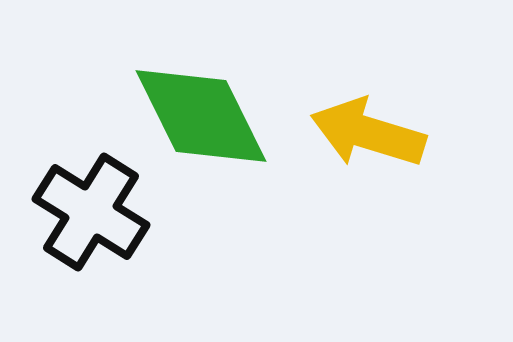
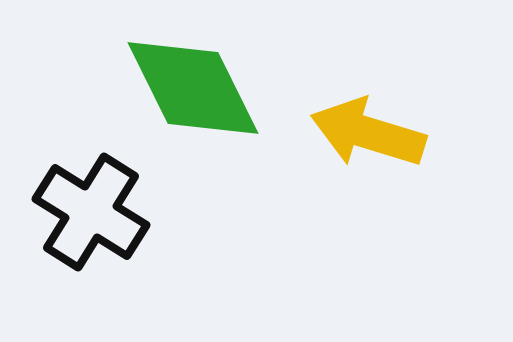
green diamond: moved 8 px left, 28 px up
